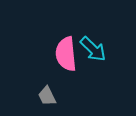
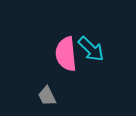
cyan arrow: moved 2 px left
